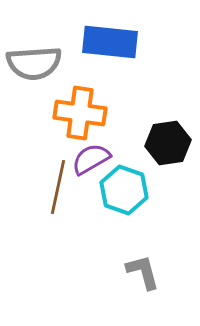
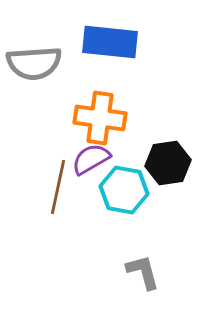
orange cross: moved 20 px right, 5 px down
black hexagon: moved 20 px down
cyan hexagon: rotated 9 degrees counterclockwise
